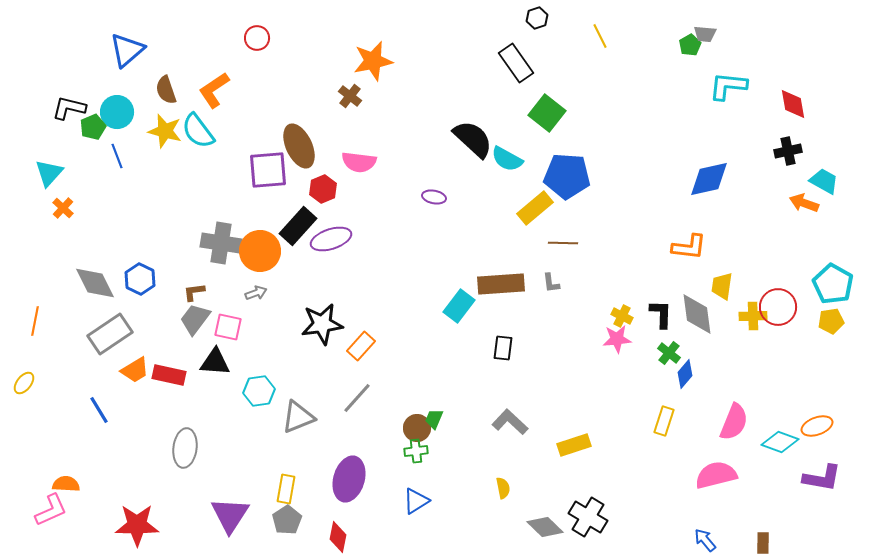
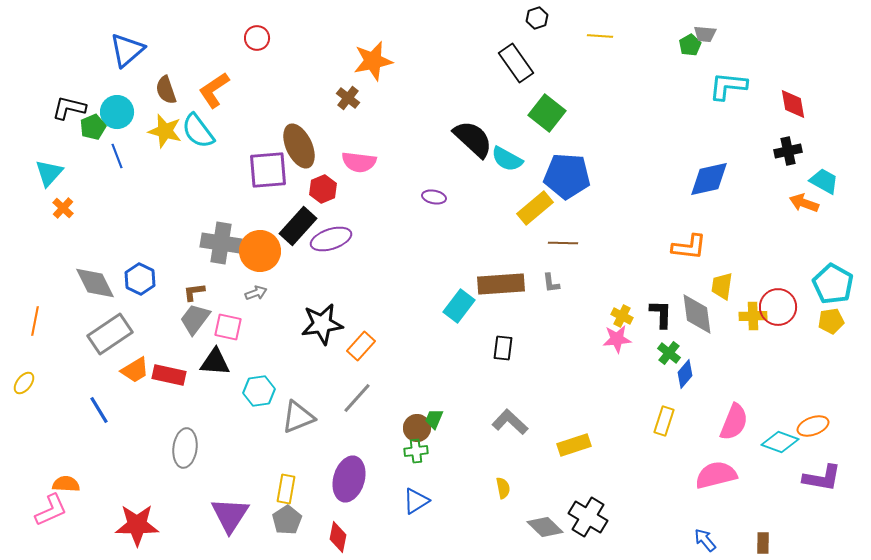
yellow line at (600, 36): rotated 60 degrees counterclockwise
brown cross at (350, 96): moved 2 px left, 2 px down
orange ellipse at (817, 426): moved 4 px left
